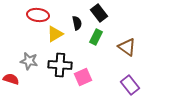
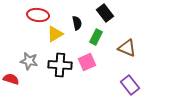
black rectangle: moved 6 px right
brown triangle: moved 1 px down; rotated 12 degrees counterclockwise
pink square: moved 4 px right, 15 px up
